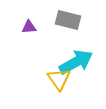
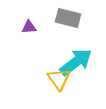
gray rectangle: moved 2 px up
cyan arrow: rotated 8 degrees counterclockwise
